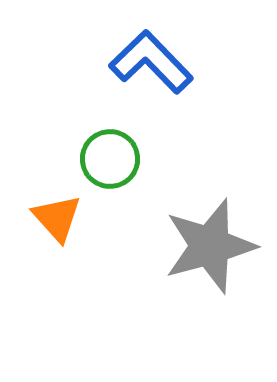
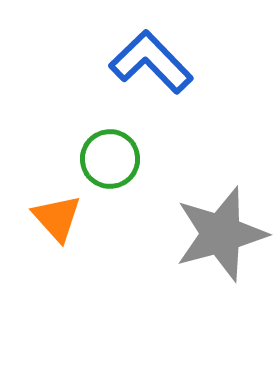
gray star: moved 11 px right, 12 px up
